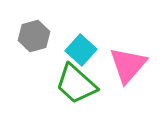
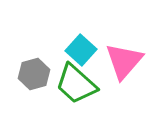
gray hexagon: moved 38 px down
pink triangle: moved 4 px left, 4 px up
